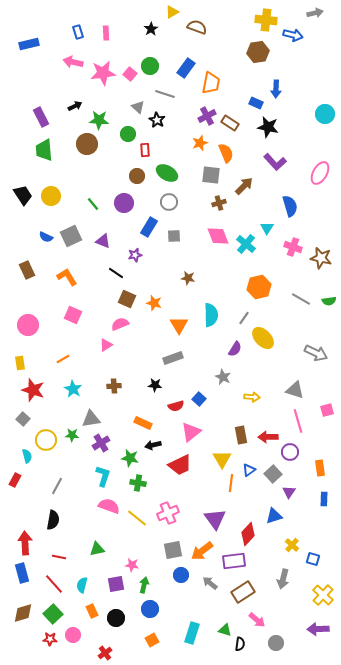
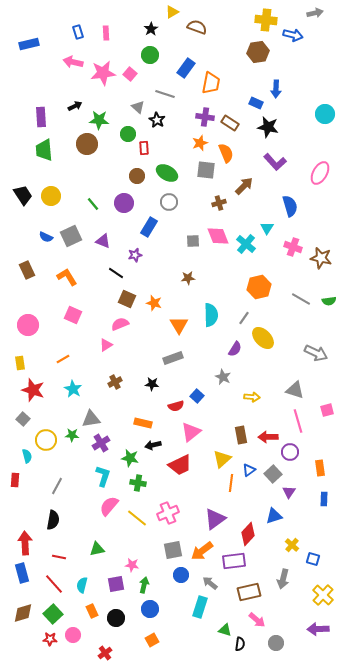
green circle at (150, 66): moved 11 px up
purple cross at (207, 116): moved 2 px left, 1 px down; rotated 36 degrees clockwise
purple rectangle at (41, 117): rotated 24 degrees clockwise
red rectangle at (145, 150): moved 1 px left, 2 px up
gray square at (211, 175): moved 5 px left, 5 px up
gray square at (174, 236): moved 19 px right, 5 px down
brown star at (188, 278): rotated 16 degrees counterclockwise
black star at (155, 385): moved 3 px left, 1 px up
brown cross at (114, 386): moved 1 px right, 4 px up; rotated 24 degrees counterclockwise
blue square at (199, 399): moved 2 px left, 3 px up
orange rectangle at (143, 423): rotated 12 degrees counterclockwise
yellow triangle at (222, 459): rotated 18 degrees clockwise
red rectangle at (15, 480): rotated 24 degrees counterclockwise
pink semicircle at (109, 506): rotated 70 degrees counterclockwise
purple triangle at (215, 519): rotated 30 degrees clockwise
brown rectangle at (243, 592): moved 6 px right; rotated 20 degrees clockwise
cyan rectangle at (192, 633): moved 8 px right, 26 px up
